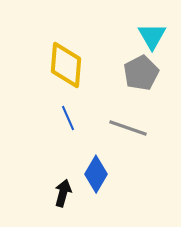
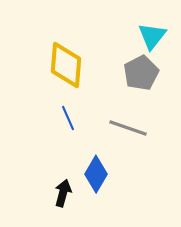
cyan triangle: rotated 8 degrees clockwise
